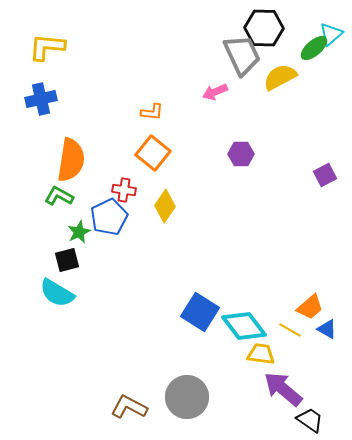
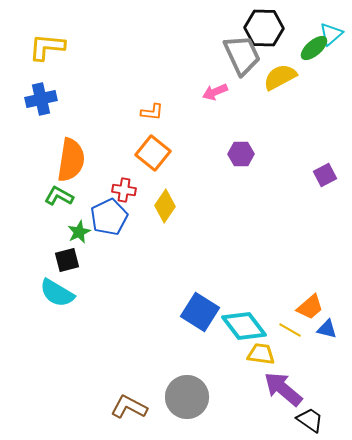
blue triangle: rotated 15 degrees counterclockwise
